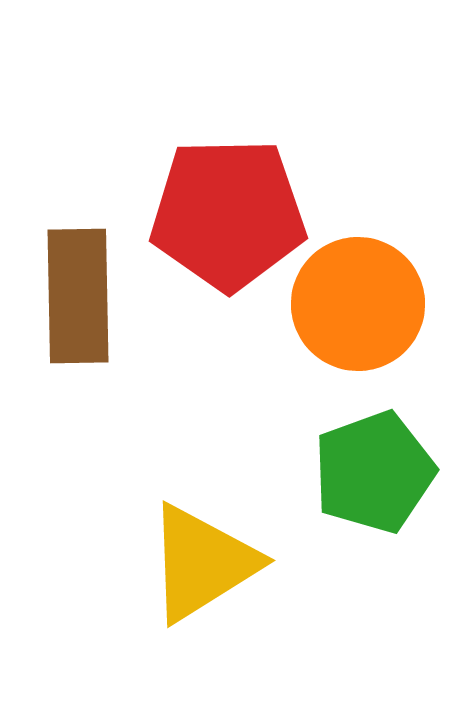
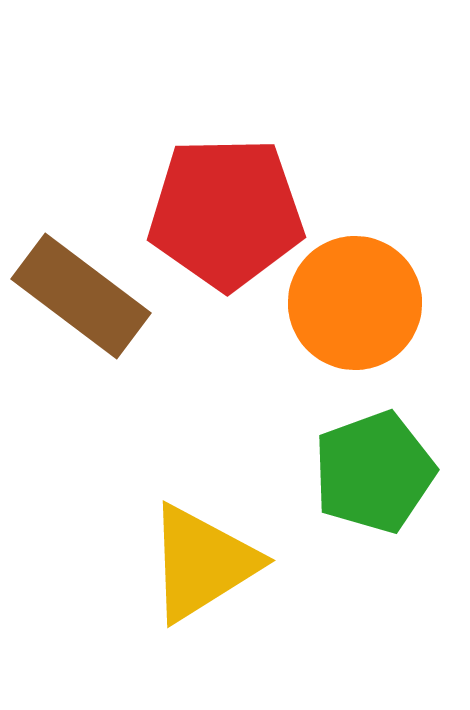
red pentagon: moved 2 px left, 1 px up
brown rectangle: moved 3 px right; rotated 52 degrees counterclockwise
orange circle: moved 3 px left, 1 px up
